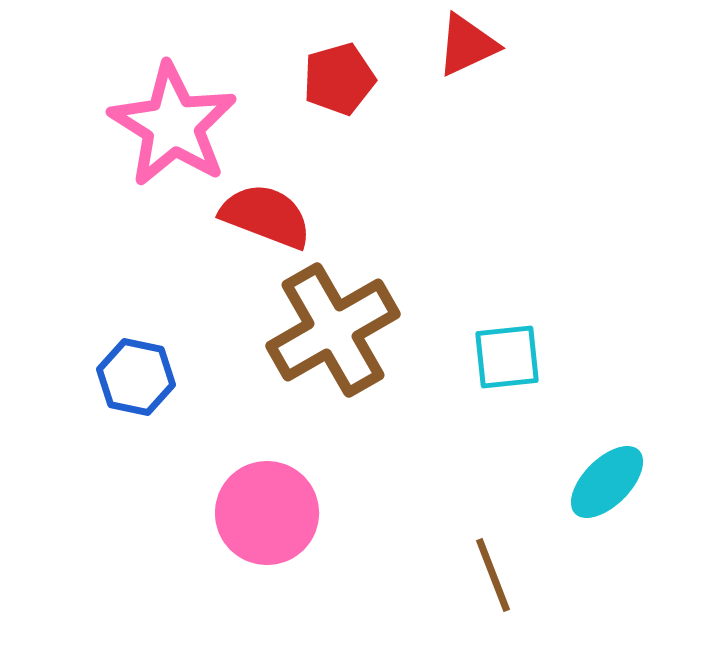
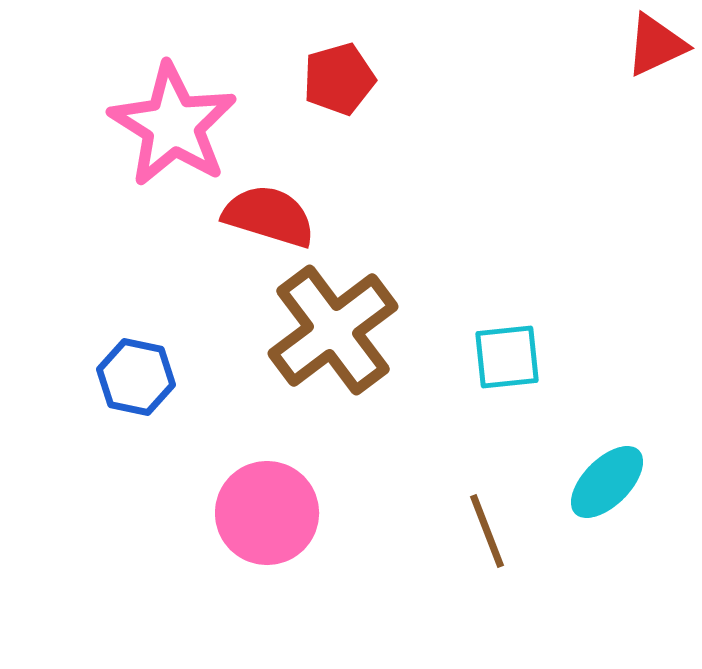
red triangle: moved 189 px right
red semicircle: moved 3 px right; rotated 4 degrees counterclockwise
brown cross: rotated 7 degrees counterclockwise
brown line: moved 6 px left, 44 px up
